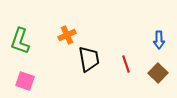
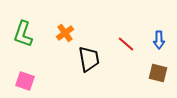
orange cross: moved 2 px left, 2 px up; rotated 12 degrees counterclockwise
green L-shape: moved 3 px right, 7 px up
red line: moved 20 px up; rotated 30 degrees counterclockwise
brown square: rotated 30 degrees counterclockwise
